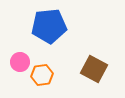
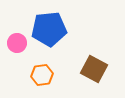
blue pentagon: moved 3 px down
pink circle: moved 3 px left, 19 px up
